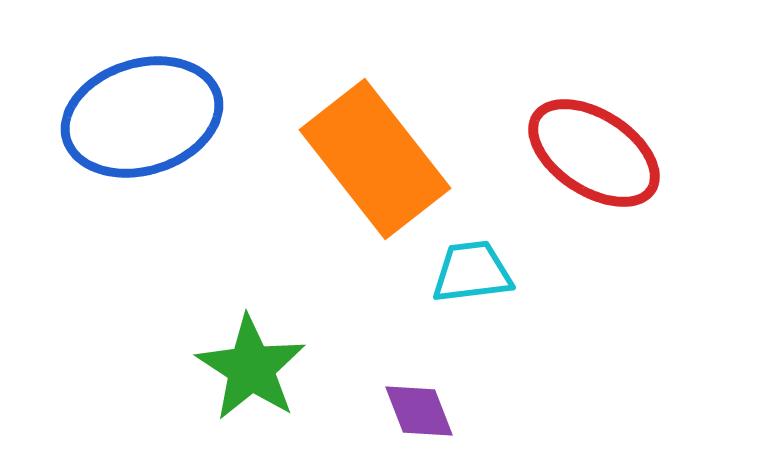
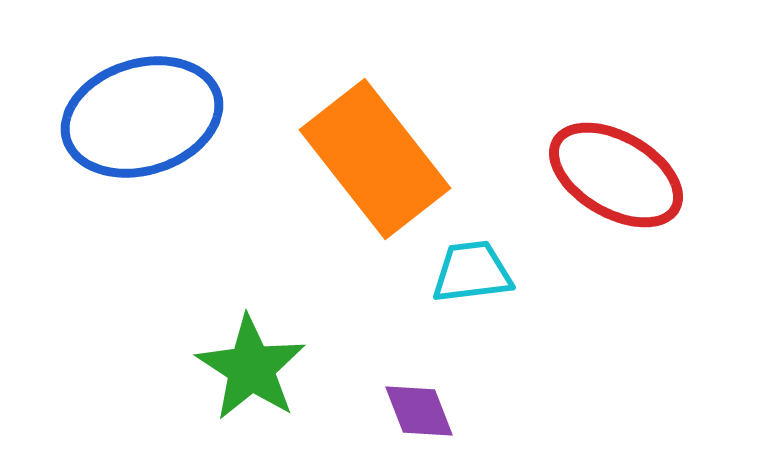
red ellipse: moved 22 px right, 22 px down; rotated 3 degrees counterclockwise
